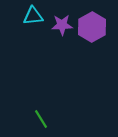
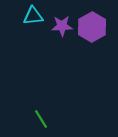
purple star: moved 1 px down
